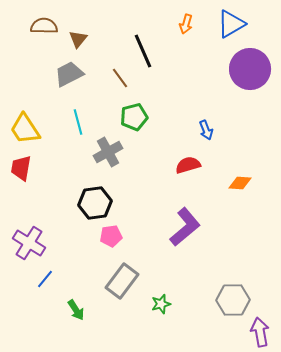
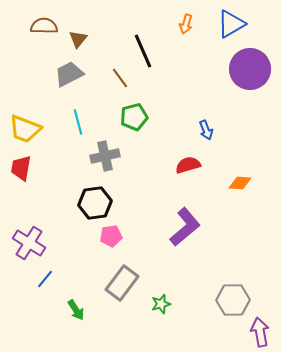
yellow trapezoid: rotated 36 degrees counterclockwise
gray cross: moved 3 px left, 4 px down; rotated 16 degrees clockwise
gray rectangle: moved 2 px down
